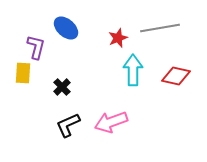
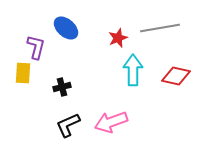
black cross: rotated 30 degrees clockwise
